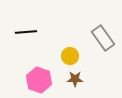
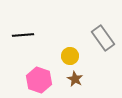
black line: moved 3 px left, 3 px down
brown star: rotated 28 degrees clockwise
